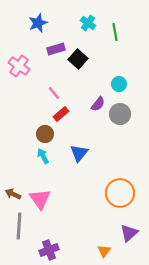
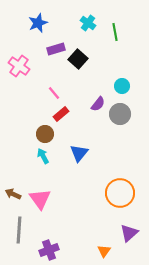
cyan circle: moved 3 px right, 2 px down
gray line: moved 4 px down
